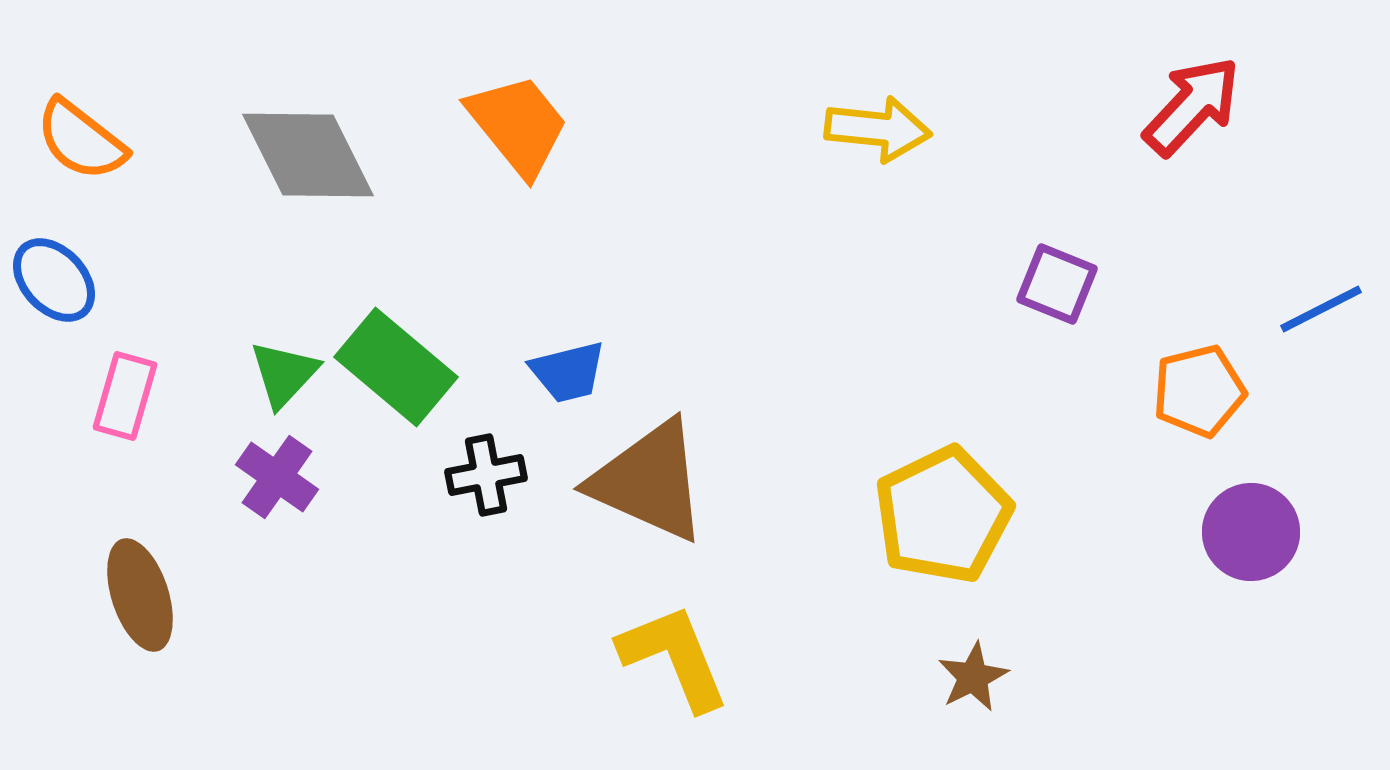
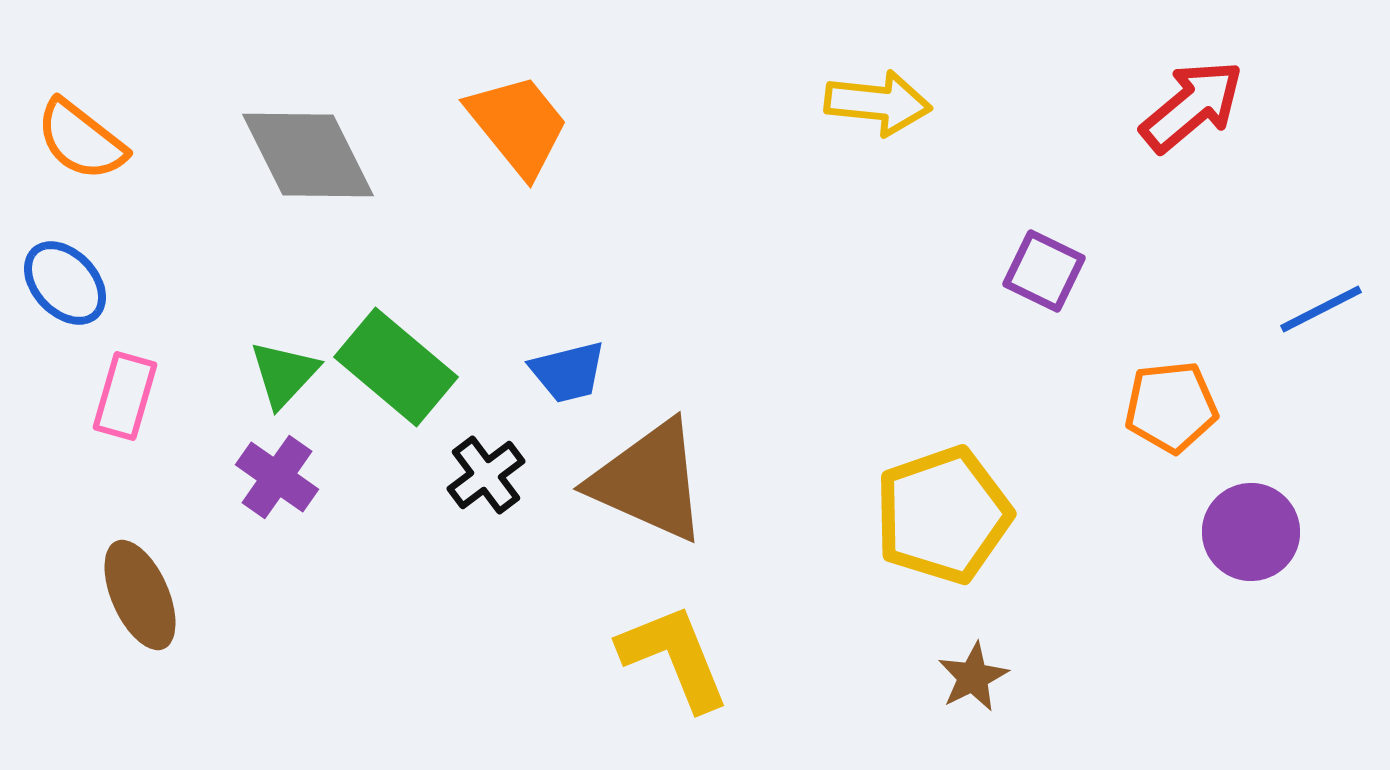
red arrow: rotated 7 degrees clockwise
yellow arrow: moved 26 px up
blue ellipse: moved 11 px right, 3 px down
purple square: moved 13 px left, 13 px up; rotated 4 degrees clockwise
orange pentagon: moved 28 px left, 16 px down; rotated 8 degrees clockwise
black cross: rotated 26 degrees counterclockwise
yellow pentagon: rotated 7 degrees clockwise
brown ellipse: rotated 6 degrees counterclockwise
